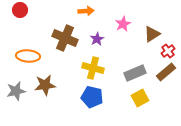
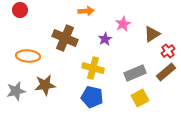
purple star: moved 8 px right
